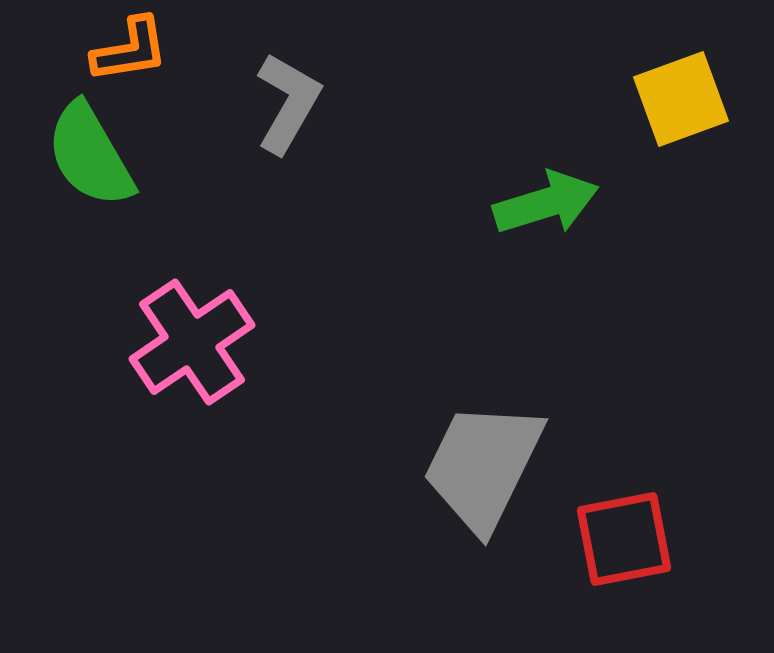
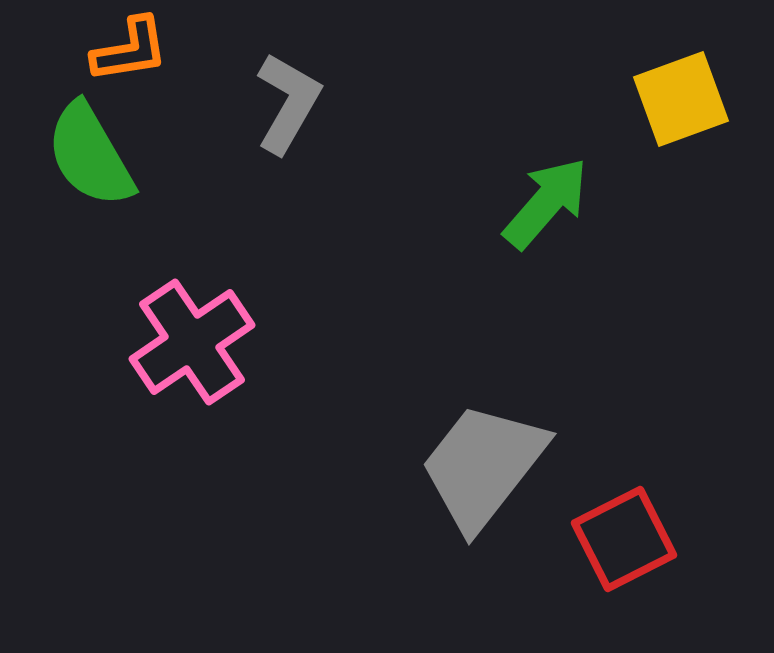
green arrow: rotated 32 degrees counterclockwise
gray trapezoid: rotated 12 degrees clockwise
red square: rotated 16 degrees counterclockwise
